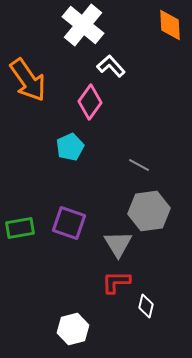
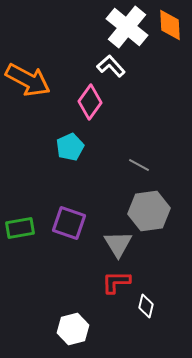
white cross: moved 44 px right, 2 px down
orange arrow: rotated 27 degrees counterclockwise
